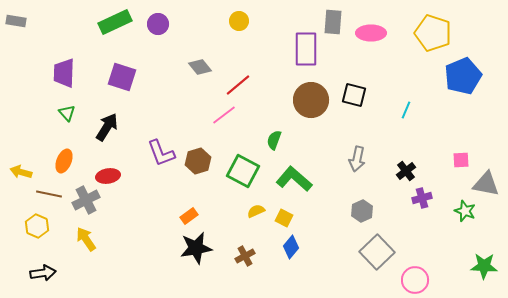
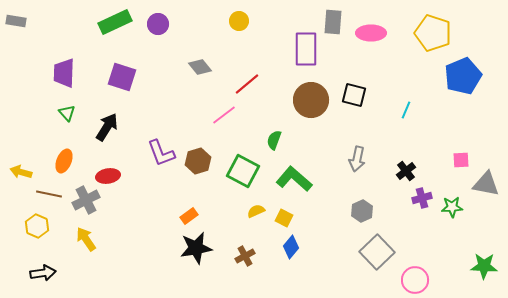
red line at (238, 85): moved 9 px right, 1 px up
green star at (465, 211): moved 13 px left, 4 px up; rotated 25 degrees counterclockwise
